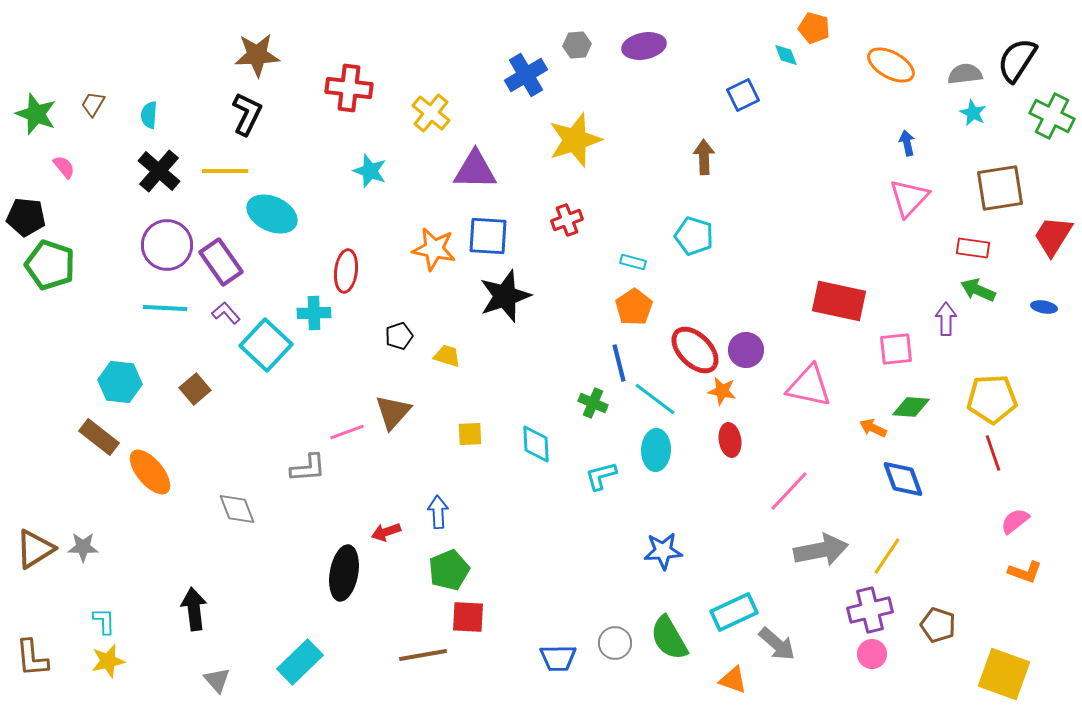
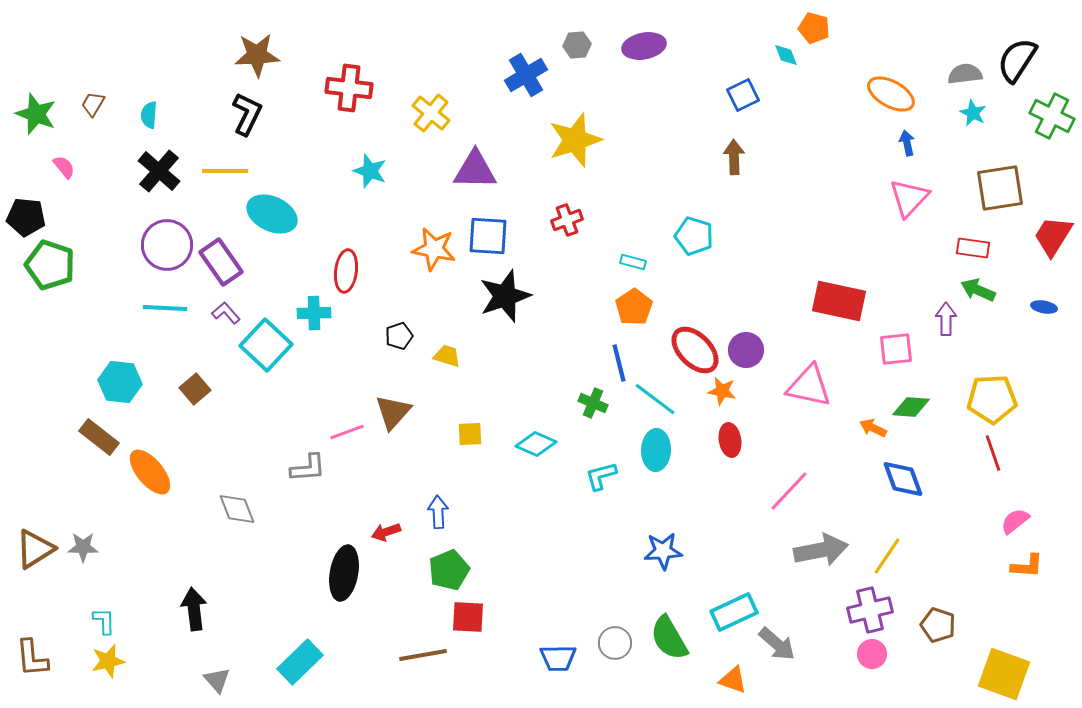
orange ellipse at (891, 65): moved 29 px down
brown arrow at (704, 157): moved 30 px right
cyan diamond at (536, 444): rotated 63 degrees counterclockwise
orange L-shape at (1025, 572): moved 2 px right, 6 px up; rotated 16 degrees counterclockwise
